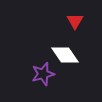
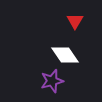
purple star: moved 9 px right, 7 px down
